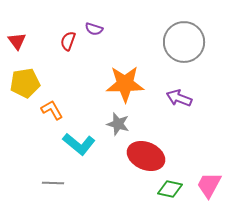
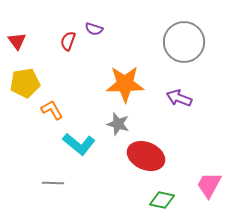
green diamond: moved 8 px left, 11 px down
